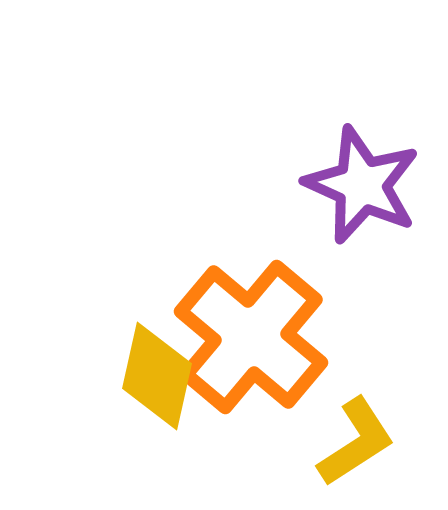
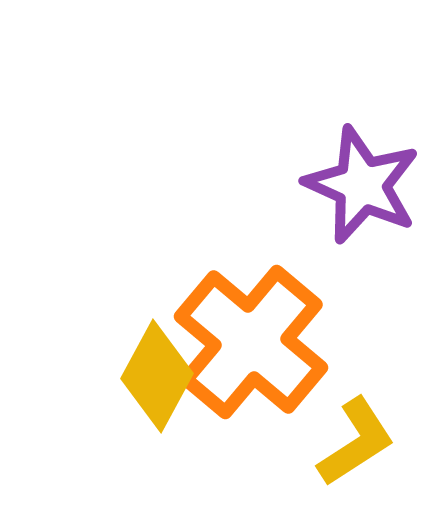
orange cross: moved 5 px down
yellow diamond: rotated 16 degrees clockwise
